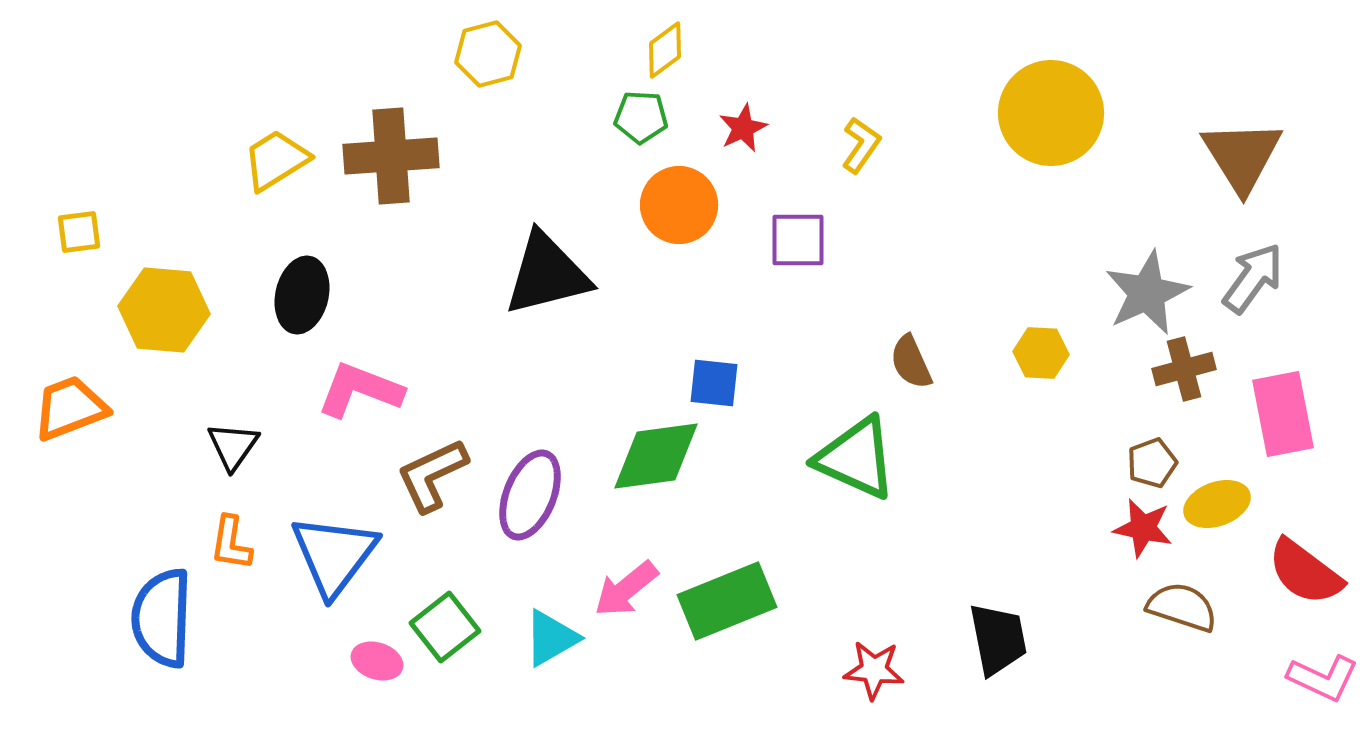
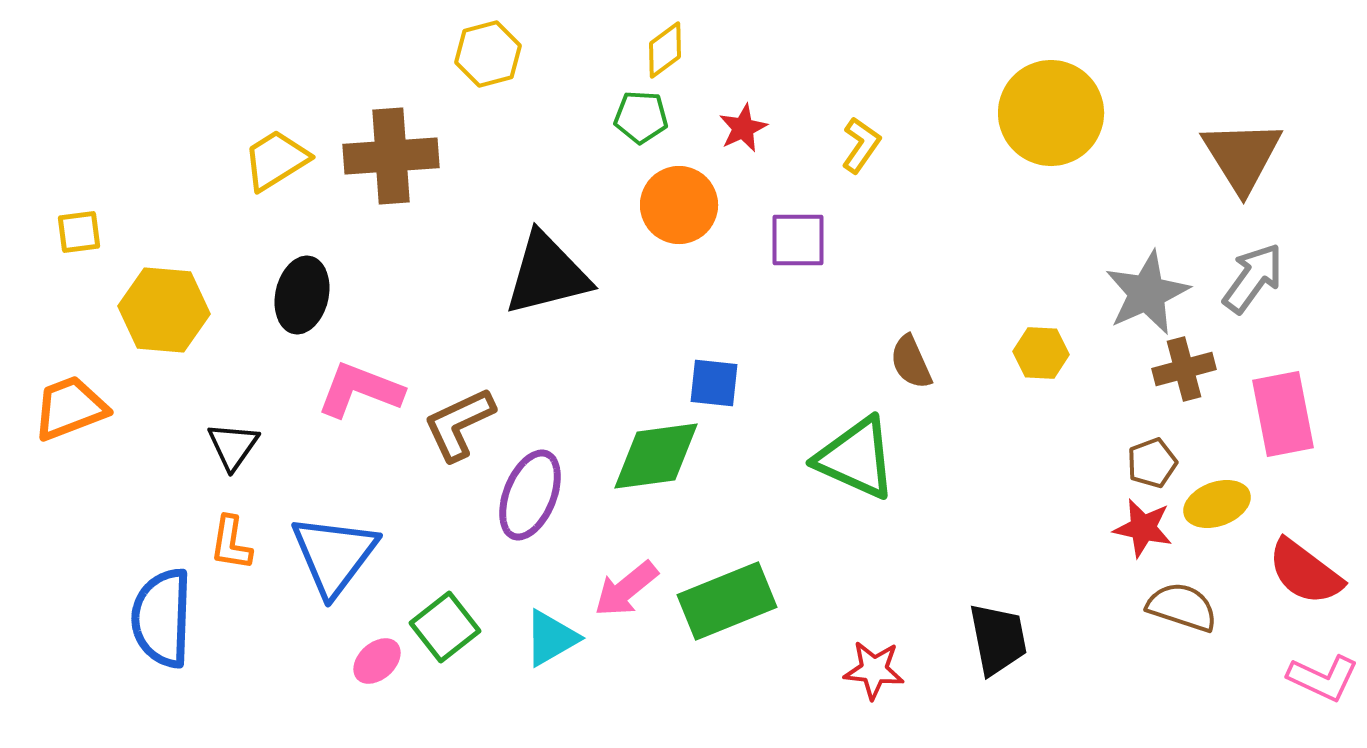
brown L-shape at (432, 475): moved 27 px right, 51 px up
pink ellipse at (377, 661): rotated 60 degrees counterclockwise
